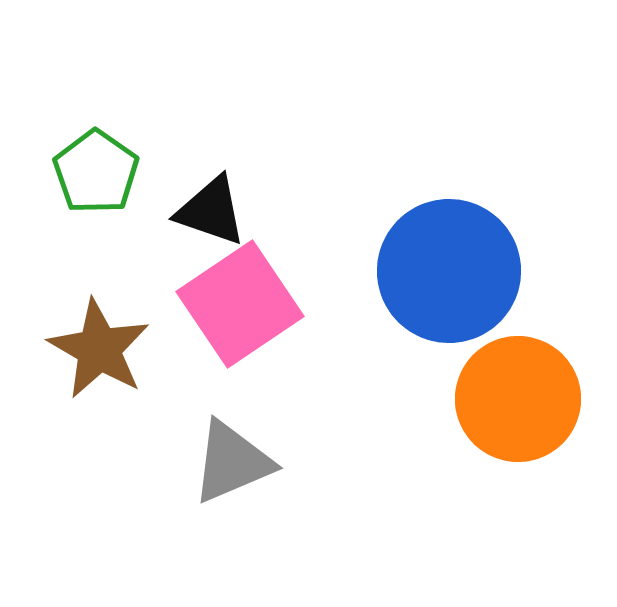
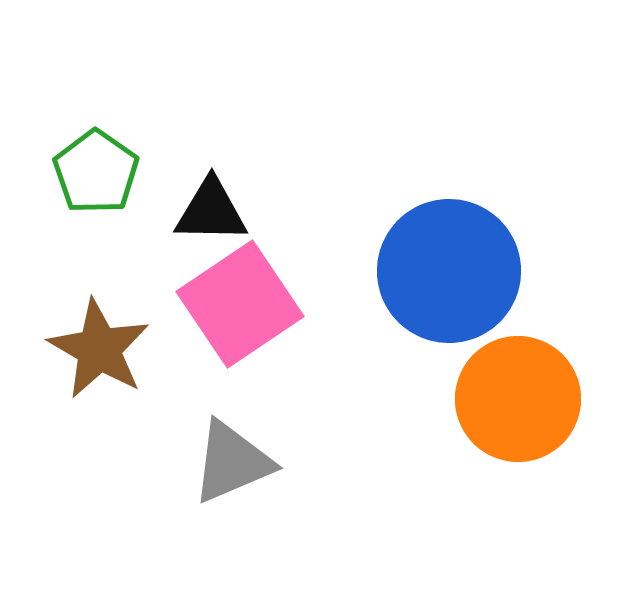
black triangle: rotated 18 degrees counterclockwise
